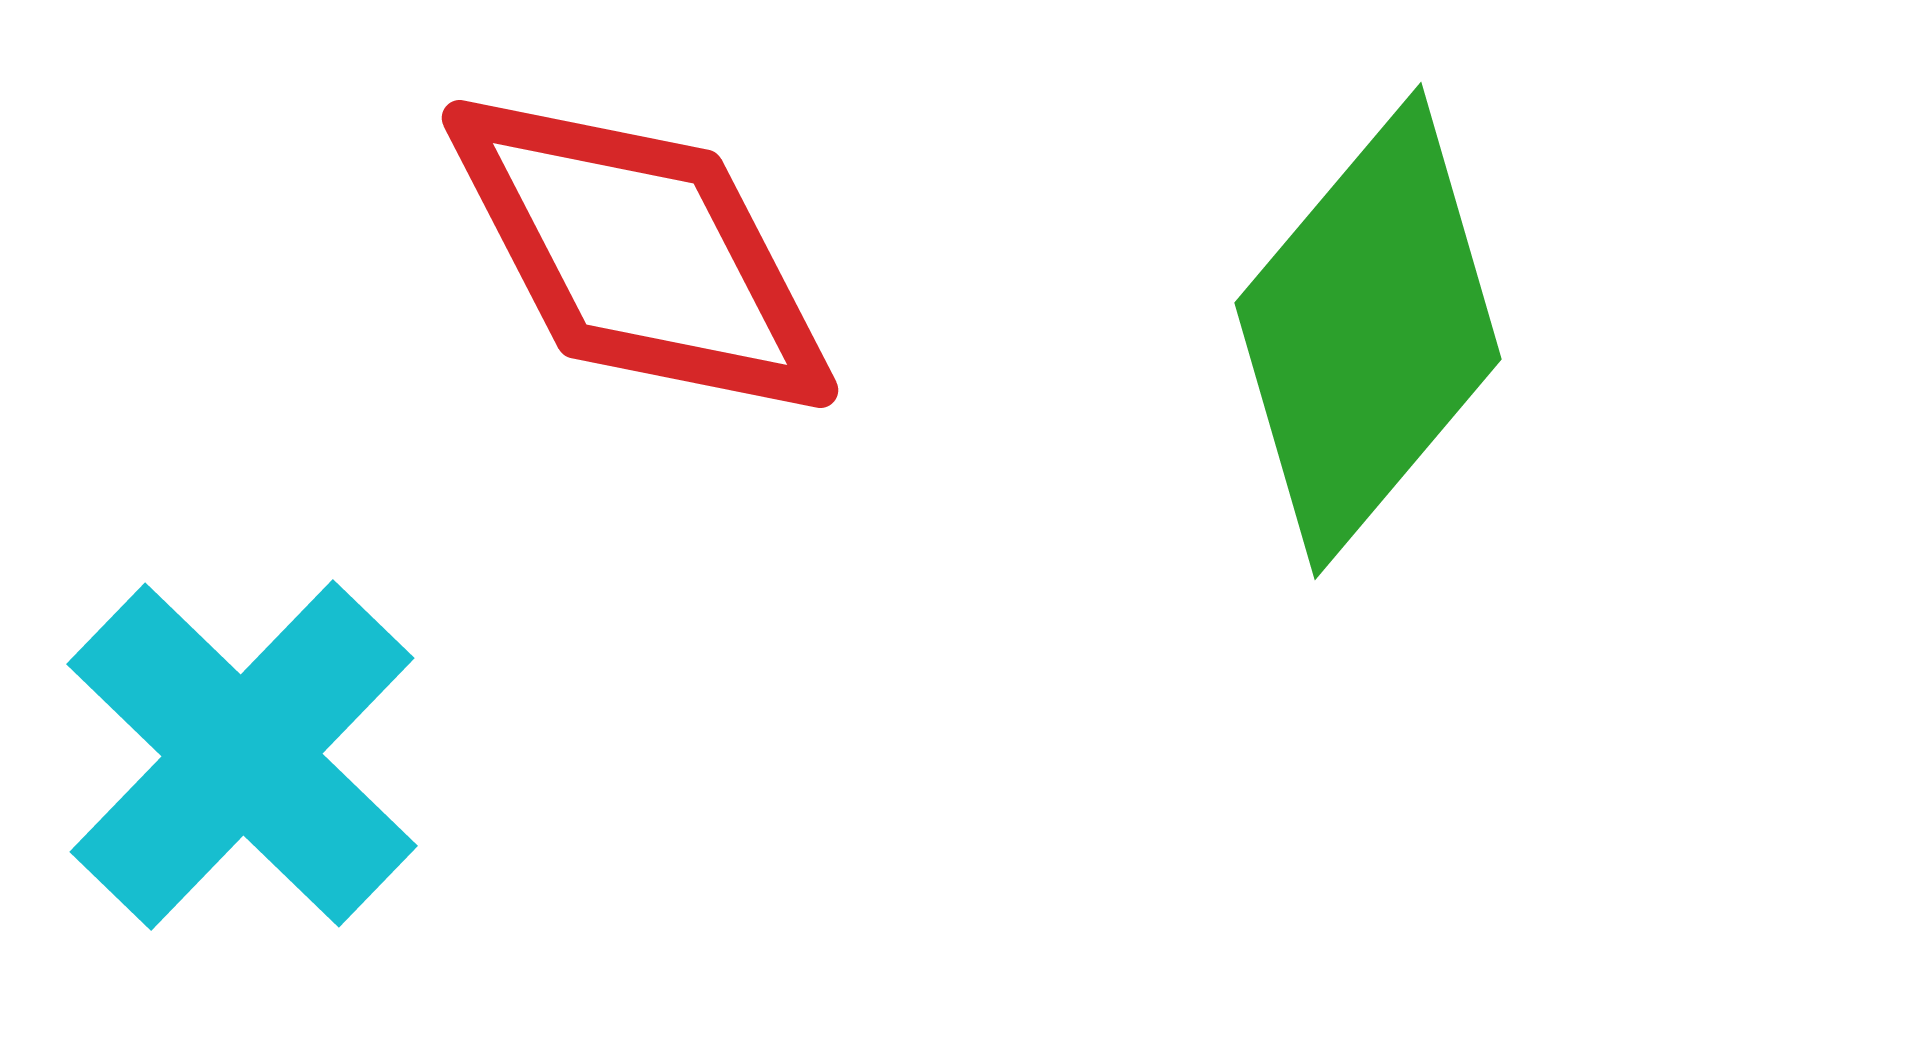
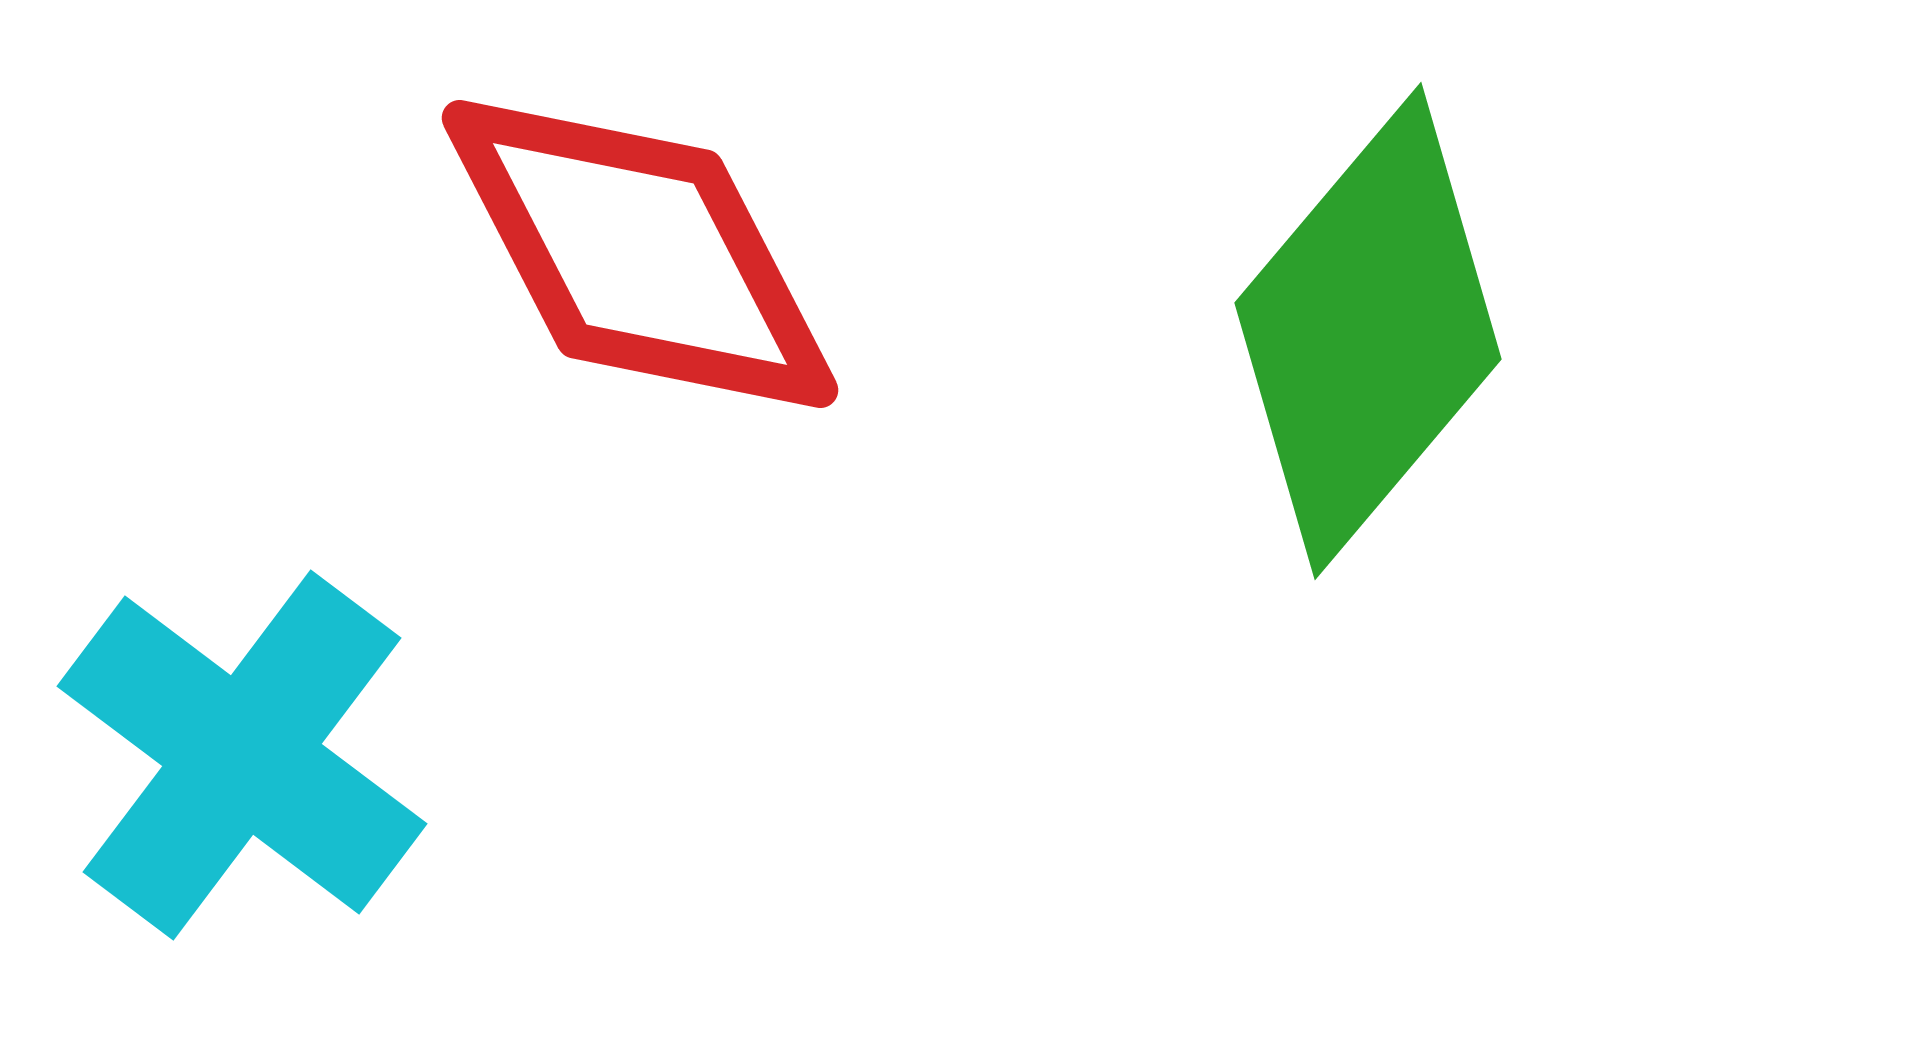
cyan cross: rotated 7 degrees counterclockwise
